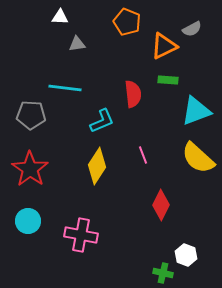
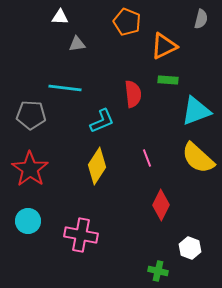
gray semicircle: moved 9 px right, 10 px up; rotated 48 degrees counterclockwise
pink line: moved 4 px right, 3 px down
white hexagon: moved 4 px right, 7 px up
green cross: moved 5 px left, 2 px up
